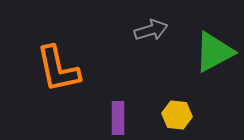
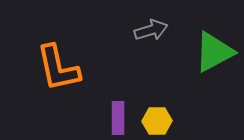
orange L-shape: moved 1 px up
yellow hexagon: moved 20 px left, 6 px down; rotated 8 degrees counterclockwise
